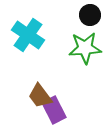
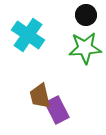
black circle: moved 4 px left
brown trapezoid: rotated 24 degrees clockwise
purple rectangle: moved 3 px right
